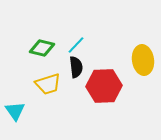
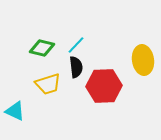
cyan triangle: rotated 30 degrees counterclockwise
